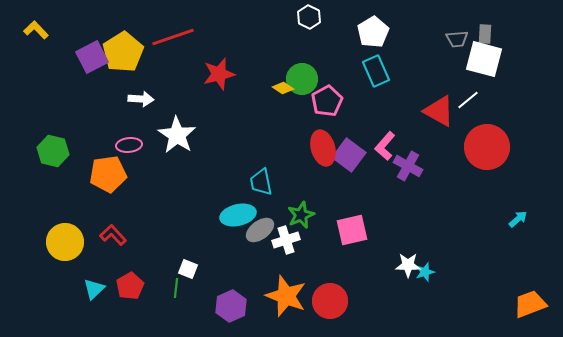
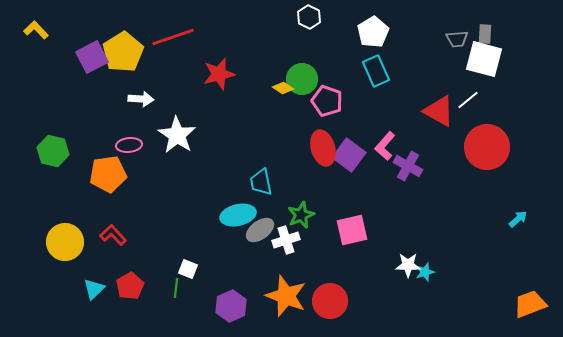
pink pentagon at (327, 101): rotated 24 degrees counterclockwise
